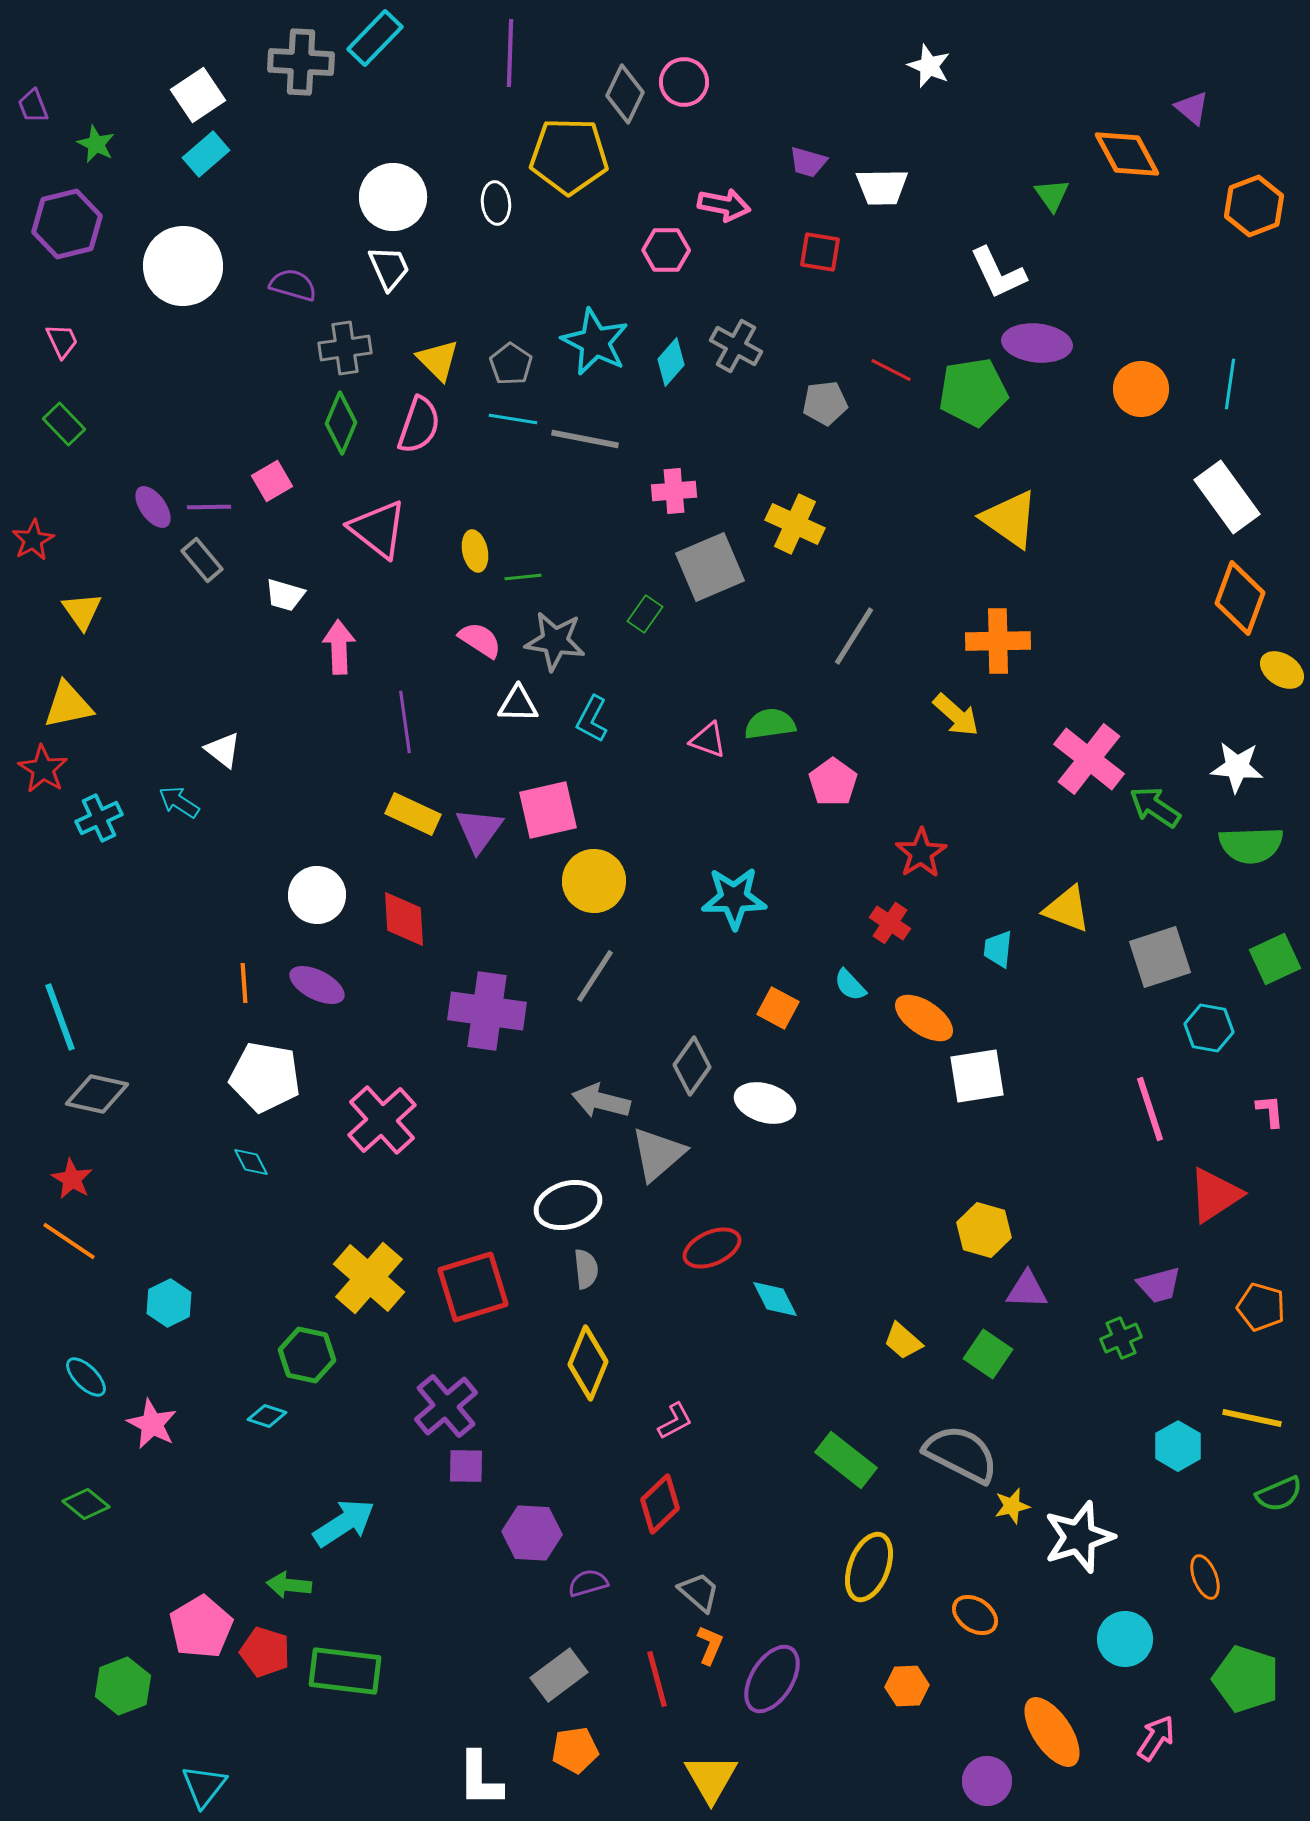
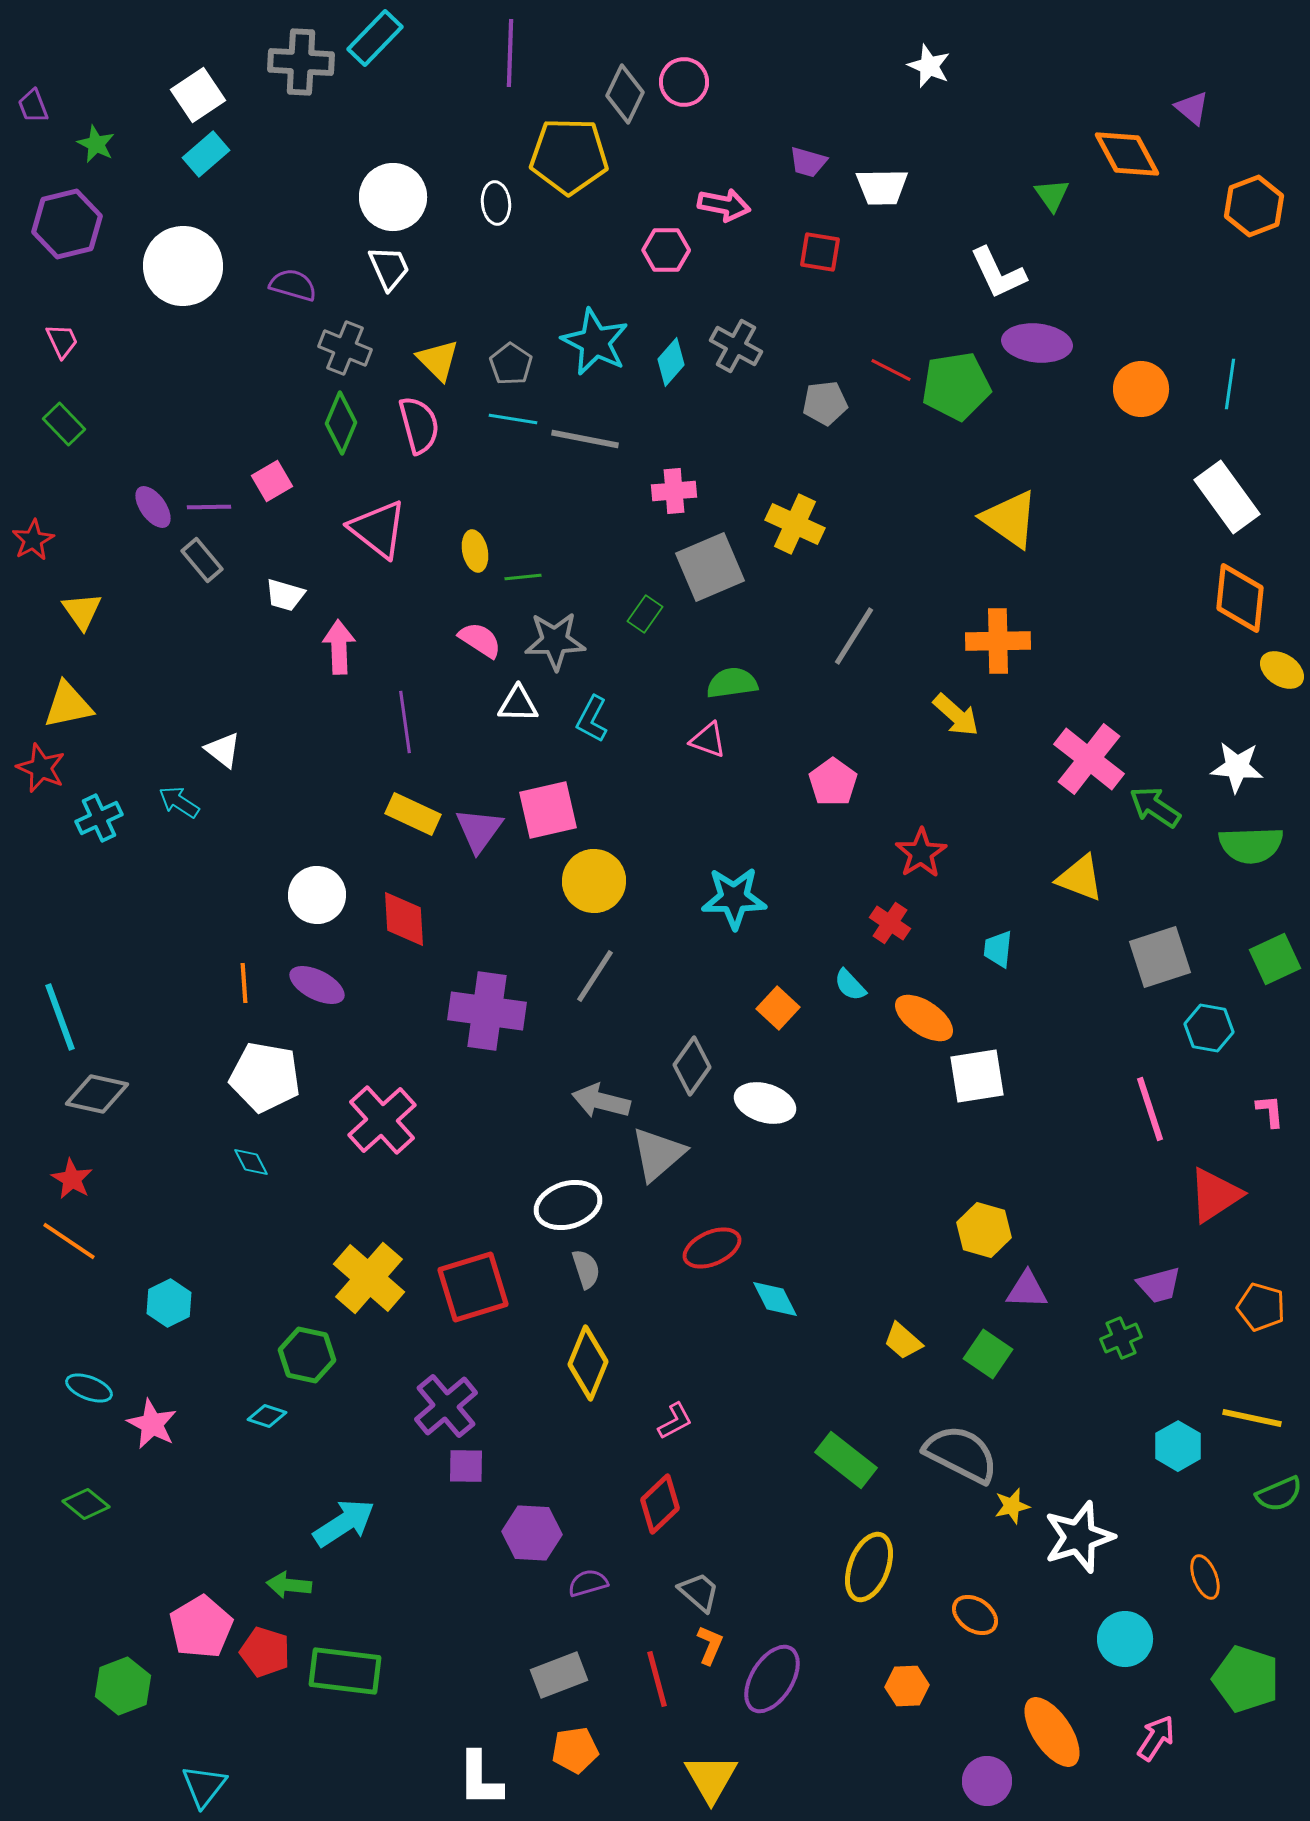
gray cross at (345, 348): rotated 30 degrees clockwise
green pentagon at (973, 392): moved 17 px left, 6 px up
pink semicircle at (419, 425): rotated 34 degrees counterclockwise
orange diamond at (1240, 598): rotated 14 degrees counterclockwise
gray star at (555, 641): rotated 10 degrees counterclockwise
green semicircle at (770, 724): moved 38 px left, 41 px up
red star at (43, 769): moved 2 px left, 1 px up; rotated 9 degrees counterclockwise
yellow triangle at (1067, 909): moved 13 px right, 31 px up
orange square at (778, 1008): rotated 15 degrees clockwise
gray semicircle at (586, 1269): rotated 12 degrees counterclockwise
cyan ellipse at (86, 1377): moved 3 px right, 11 px down; rotated 24 degrees counterclockwise
gray rectangle at (559, 1675): rotated 16 degrees clockwise
